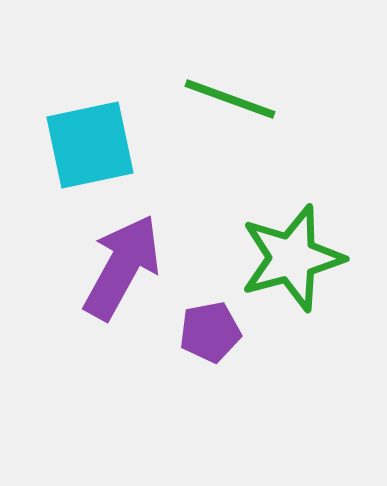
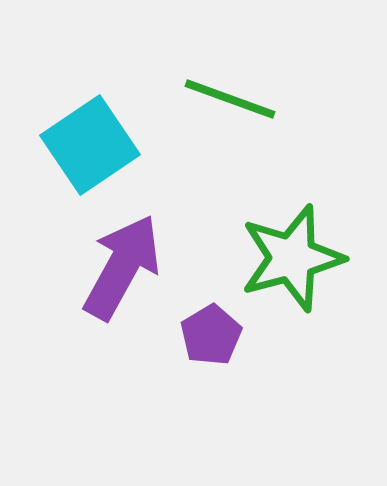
cyan square: rotated 22 degrees counterclockwise
purple pentagon: moved 1 px right, 3 px down; rotated 20 degrees counterclockwise
